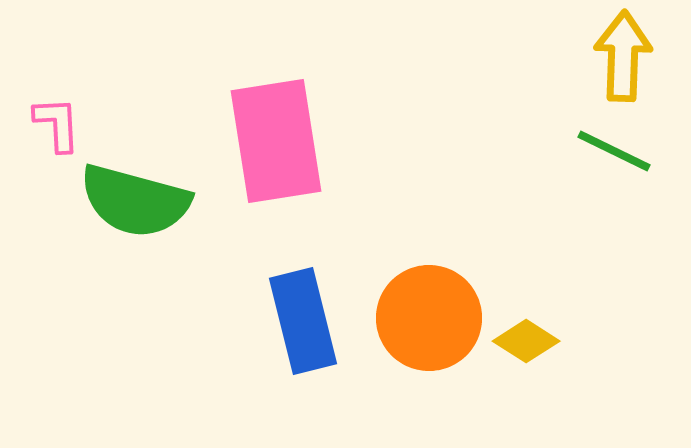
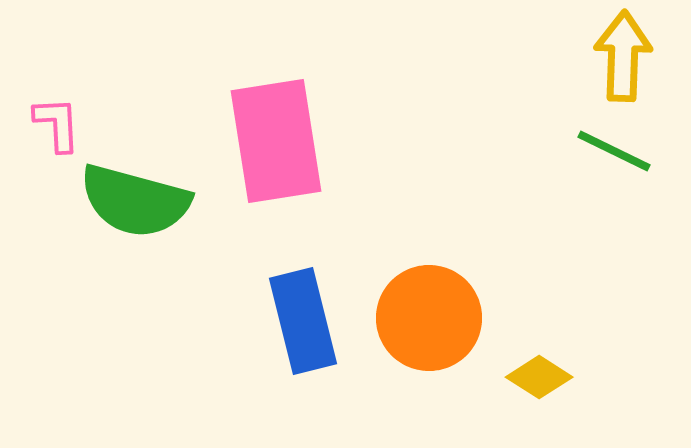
yellow diamond: moved 13 px right, 36 px down
